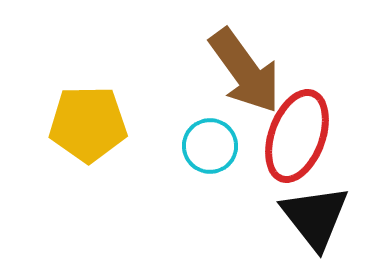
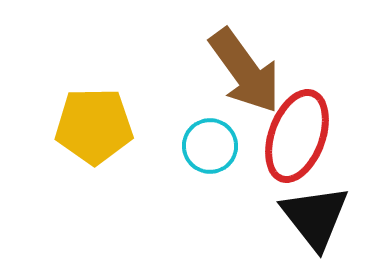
yellow pentagon: moved 6 px right, 2 px down
